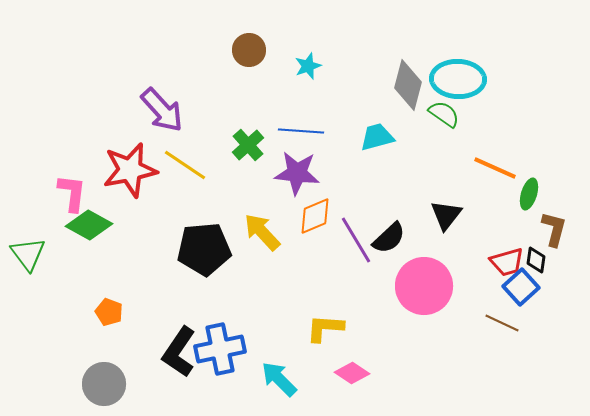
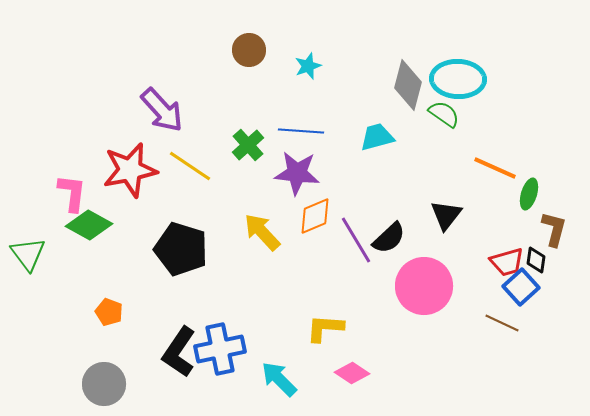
yellow line: moved 5 px right, 1 px down
black pentagon: moved 23 px left; rotated 22 degrees clockwise
